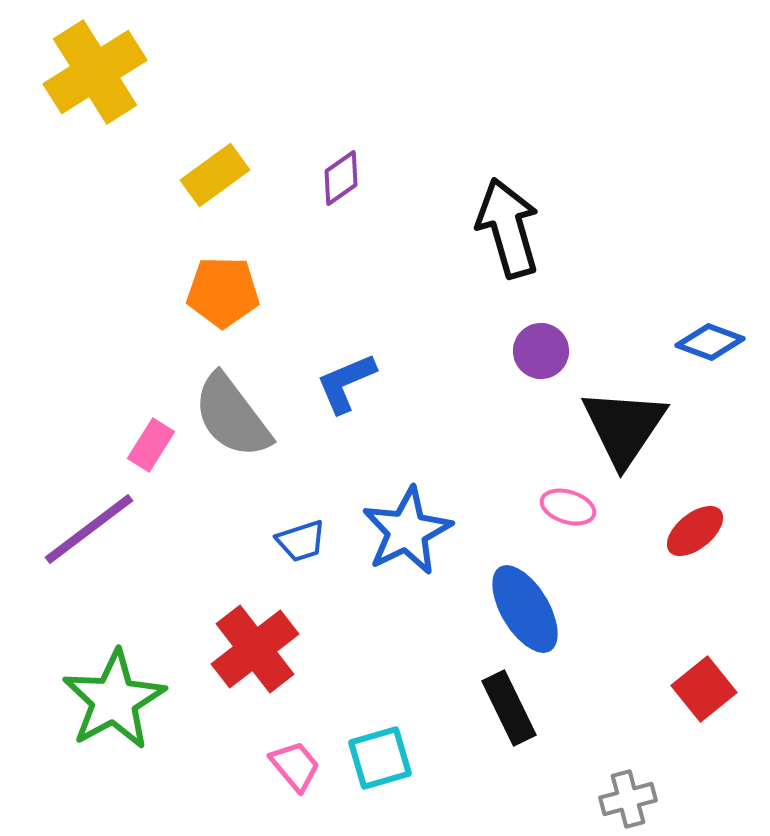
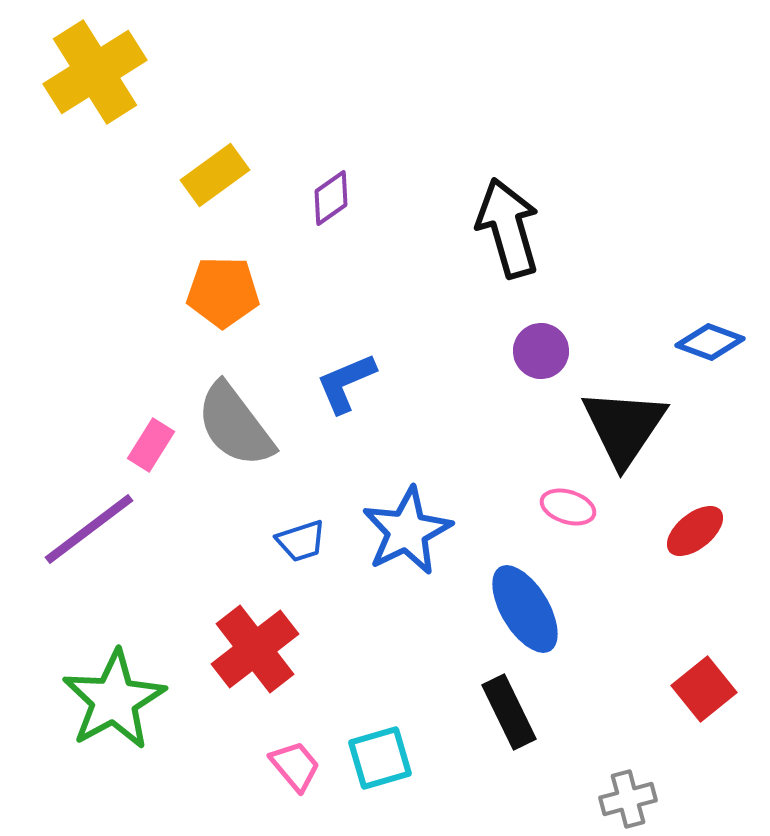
purple diamond: moved 10 px left, 20 px down
gray semicircle: moved 3 px right, 9 px down
black rectangle: moved 4 px down
